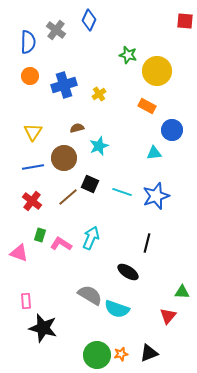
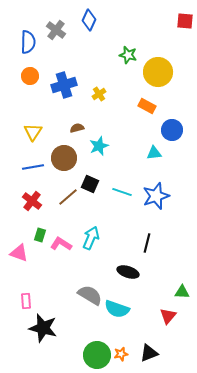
yellow circle: moved 1 px right, 1 px down
black ellipse: rotated 15 degrees counterclockwise
